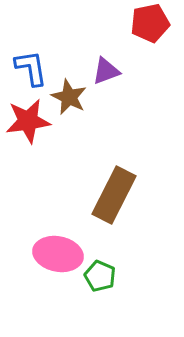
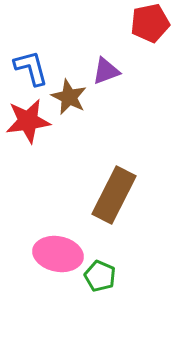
blue L-shape: rotated 6 degrees counterclockwise
